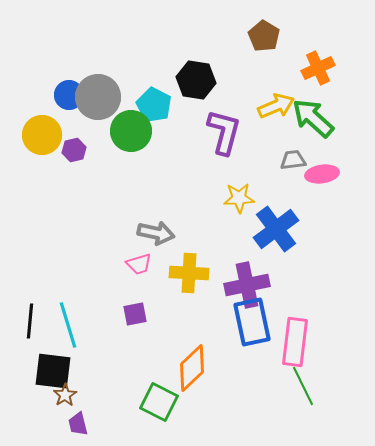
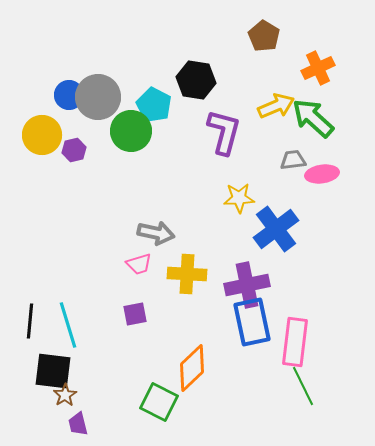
yellow cross: moved 2 px left, 1 px down
